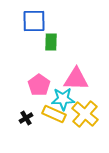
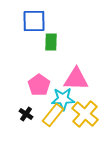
yellow rectangle: moved 1 px left, 1 px down; rotated 75 degrees counterclockwise
black cross: moved 4 px up; rotated 24 degrees counterclockwise
